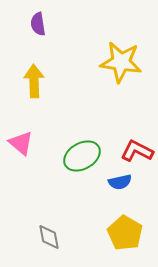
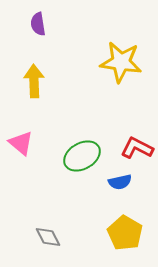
red L-shape: moved 3 px up
gray diamond: moved 1 px left; rotated 16 degrees counterclockwise
